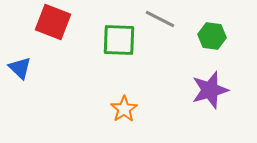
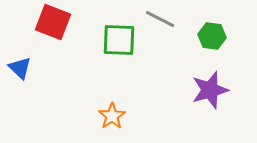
orange star: moved 12 px left, 7 px down
